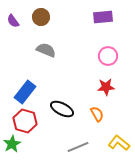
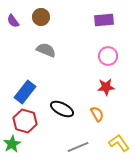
purple rectangle: moved 1 px right, 3 px down
yellow L-shape: rotated 15 degrees clockwise
